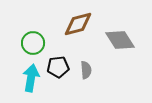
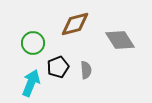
brown diamond: moved 3 px left
black pentagon: rotated 15 degrees counterclockwise
cyan arrow: moved 5 px down; rotated 12 degrees clockwise
